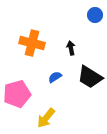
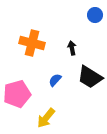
black arrow: moved 1 px right
blue semicircle: moved 3 px down; rotated 16 degrees counterclockwise
